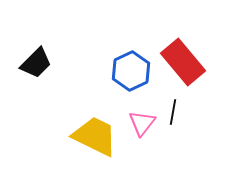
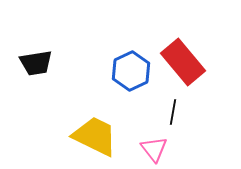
black trapezoid: rotated 36 degrees clockwise
pink triangle: moved 12 px right, 26 px down; rotated 16 degrees counterclockwise
